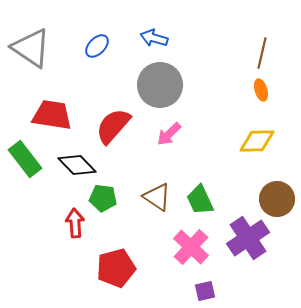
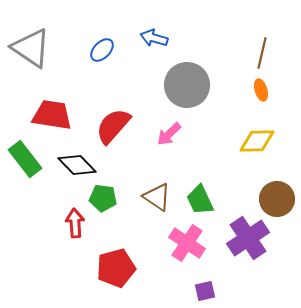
blue ellipse: moved 5 px right, 4 px down
gray circle: moved 27 px right
pink cross: moved 4 px left, 4 px up; rotated 9 degrees counterclockwise
